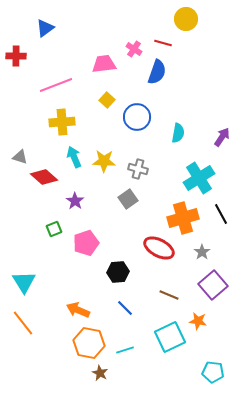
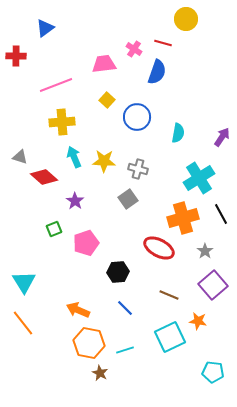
gray star: moved 3 px right, 1 px up
